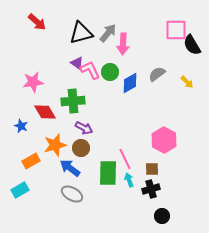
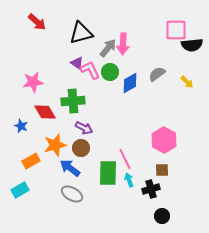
gray arrow: moved 15 px down
black semicircle: rotated 65 degrees counterclockwise
brown square: moved 10 px right, 1 px down
